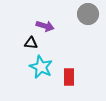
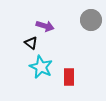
gray circle: moved 3 px right, 6 px down
black triangle: rotated 32 degrees clockwise
